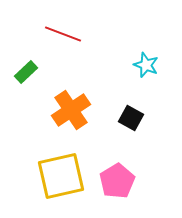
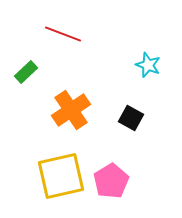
cyan star: moved 2 px right
pink pentagon: moved 6 px left
